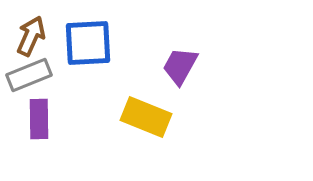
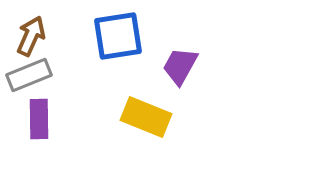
blue square: moved 30 px right, 7 px up; rotated 6 degrees counterclockwise
